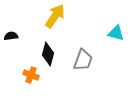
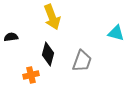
yellow arrow: moved 3 px left, 1 px down; rotated 125 degrees clockwise
black semicircle: moved 1 px down
gray trapezoid: moved 1 px left, 1 px down
orange cross: rotated 35 degrees counterclockwise
